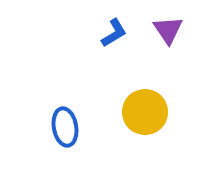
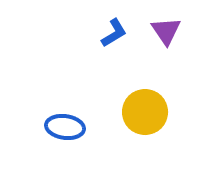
purple triangle: moved 2 px left, 1 px down
blue ellipse: rotated 72 degrees counterclockwise
